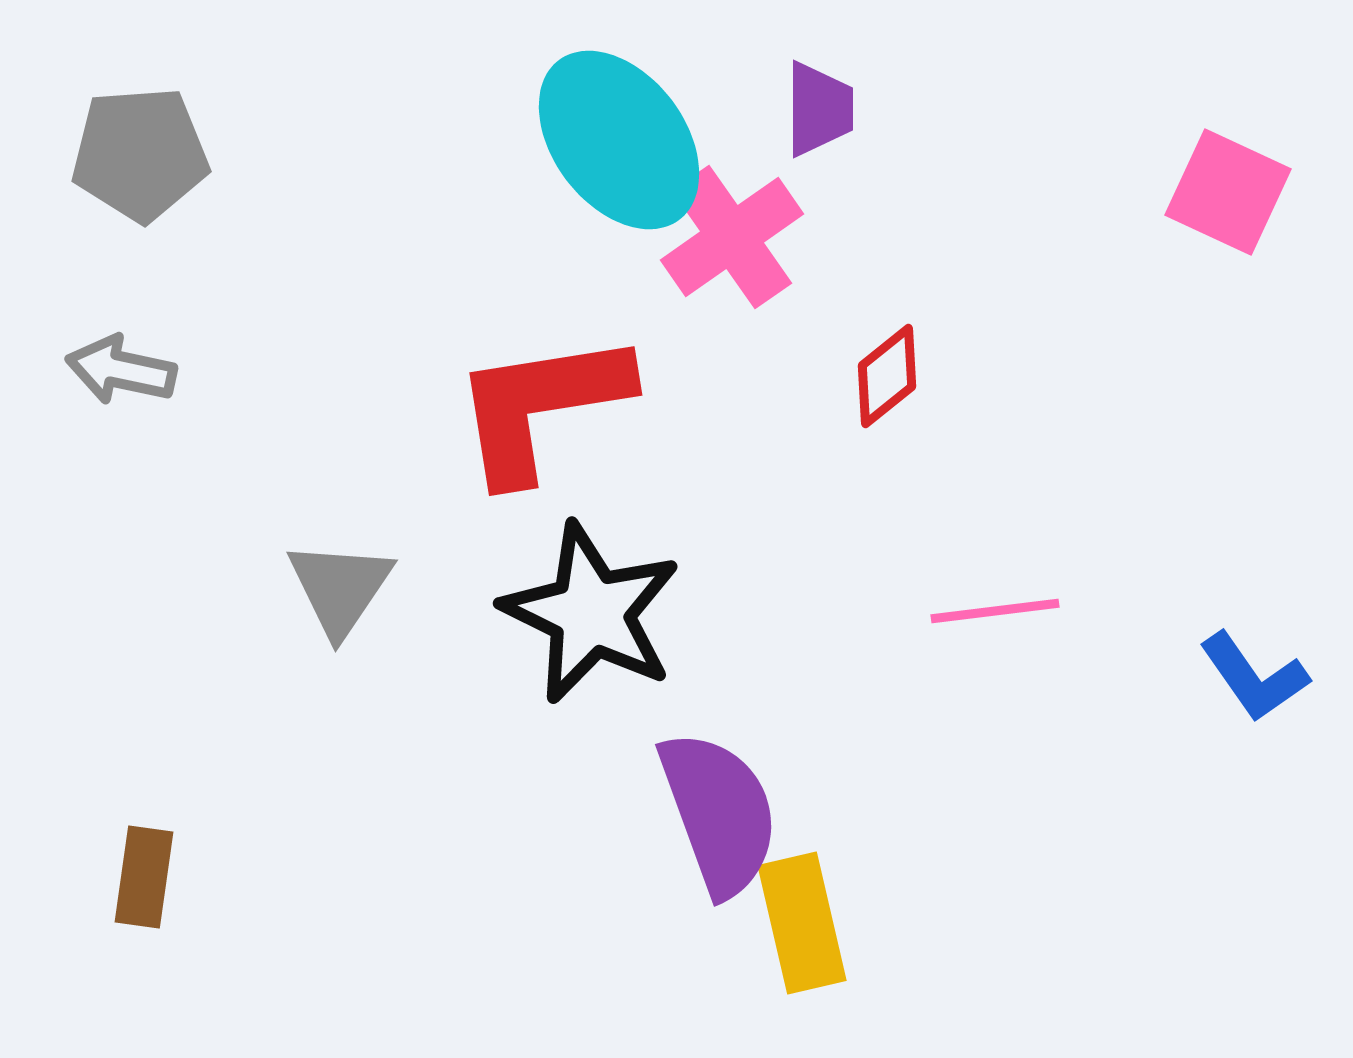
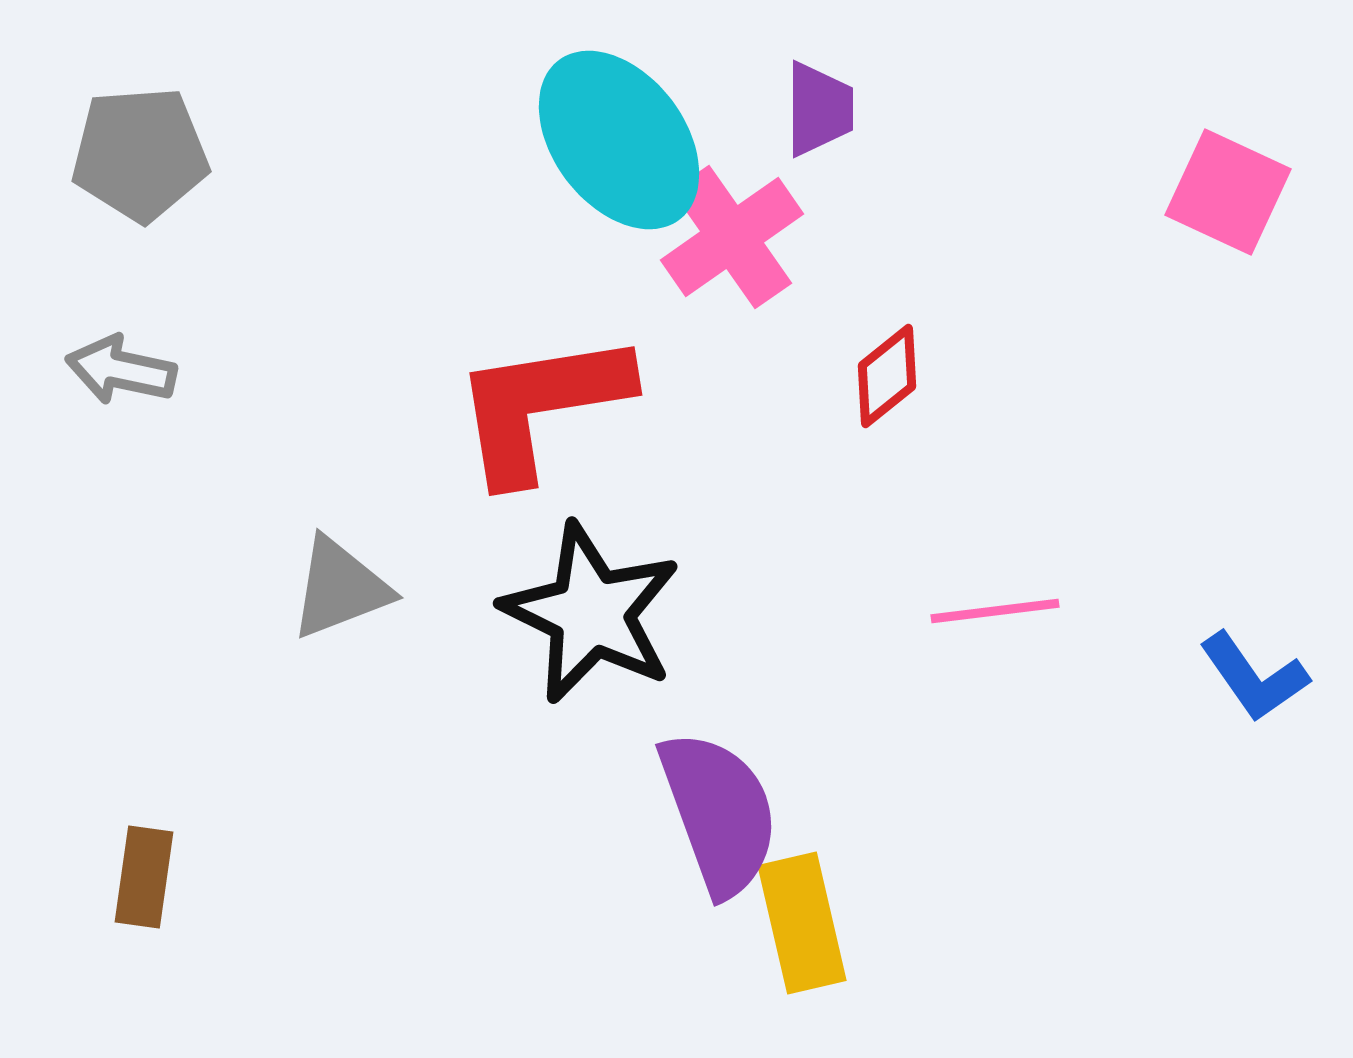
gray triangle: rotated 35 degrees clockwise
